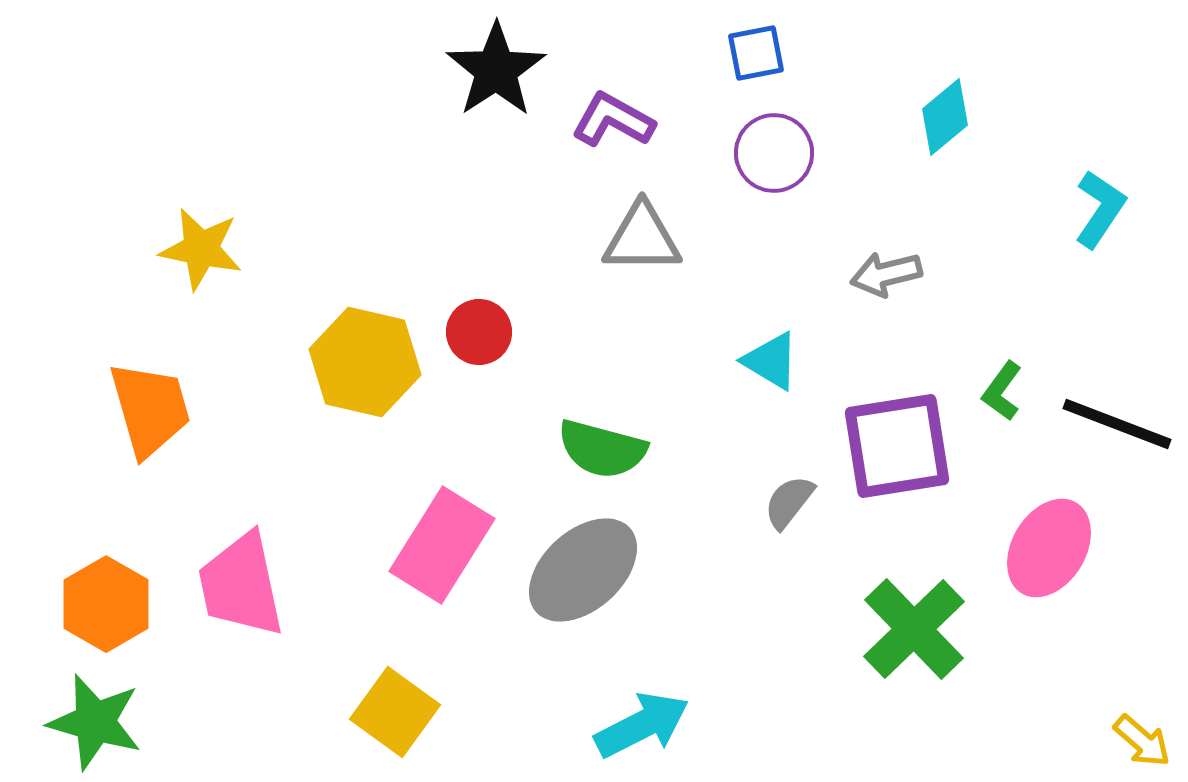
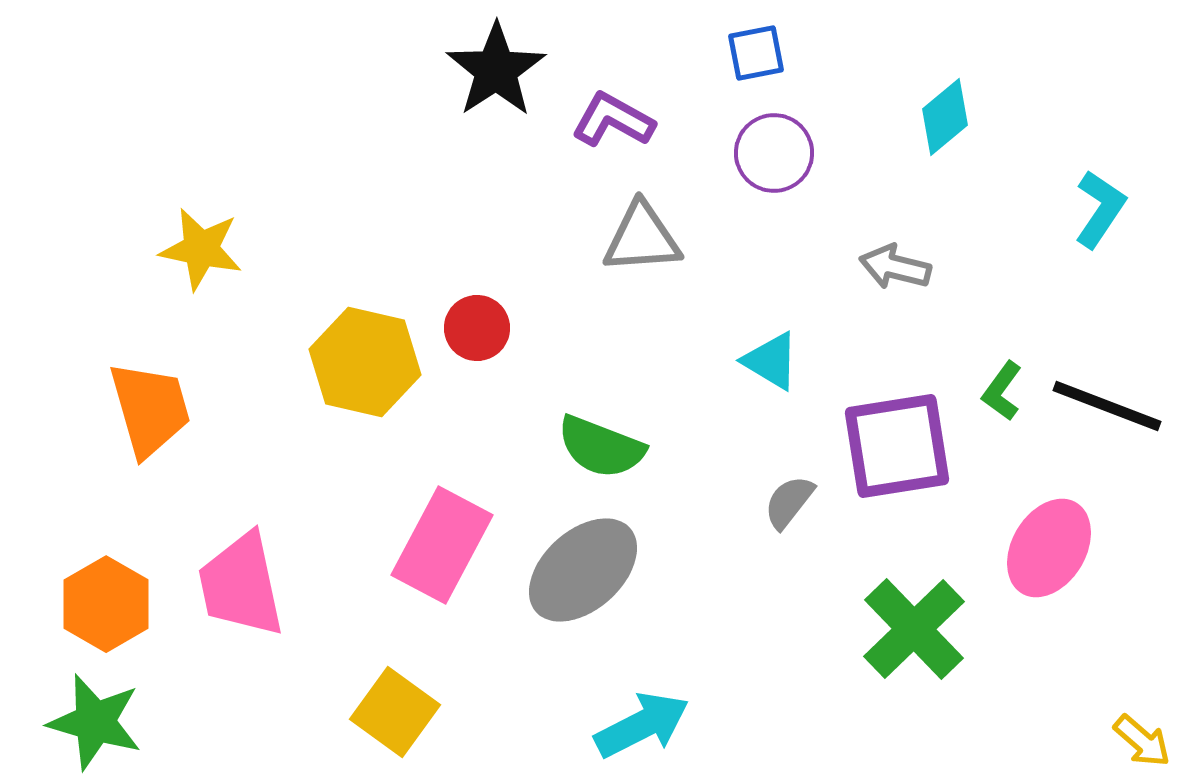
gray triangle: rotated 4 degrees counterclockwise
gray arrow: moved 9 px right, 7 px up; rotated 28 degrees clockwise
red circle: moved 2 px left, 4 px up
black line: moved 10 px left, 18 px up
green semicircle: moved 1 px left, 2 px up; rotated 6 degrees clockwise
pink rectangle: rotated 4 degrees counterclockwise
